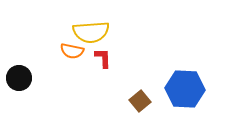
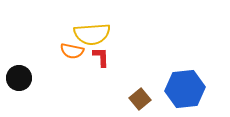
yellow semicircle: moved 1 px right, 2 px down
red L-shape: moved 2 px left, 1 px up
blue hexagon: rotated 9 degrees counterclockwise
brown square: moved 2 px up
